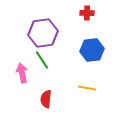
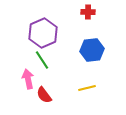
red cross: moved 1 px right, 1 px up
purple hexagon: rotated 16 degrees counterclockwise
pink arrow: moved 6 px right, 6 px down
yellow line: rotated 24 degrees counterclockwise
red semicircle: moved 2 px left, 4 px up; rotated 42 degrees counterclockwise
